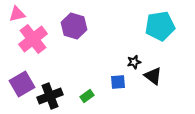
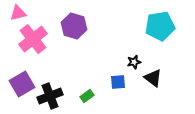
pink triangle: moved 1 px right, 1 px up
black triangle: moved 2 px down
